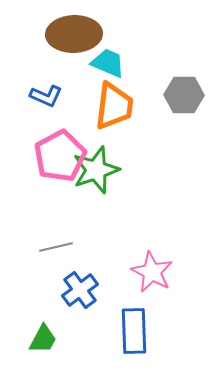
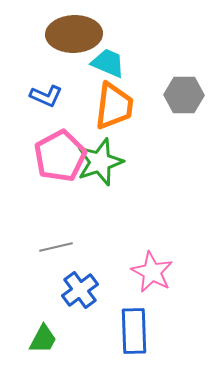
green star: moved 4 px right, 8 px up
